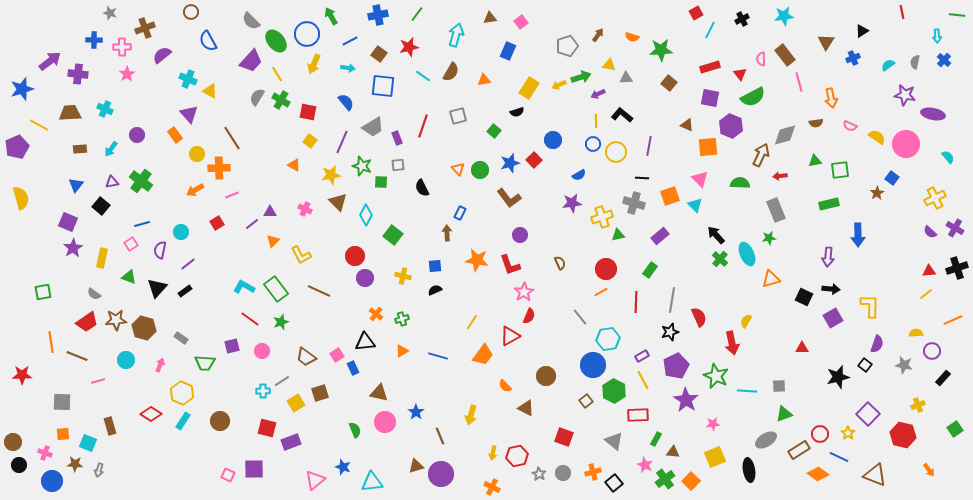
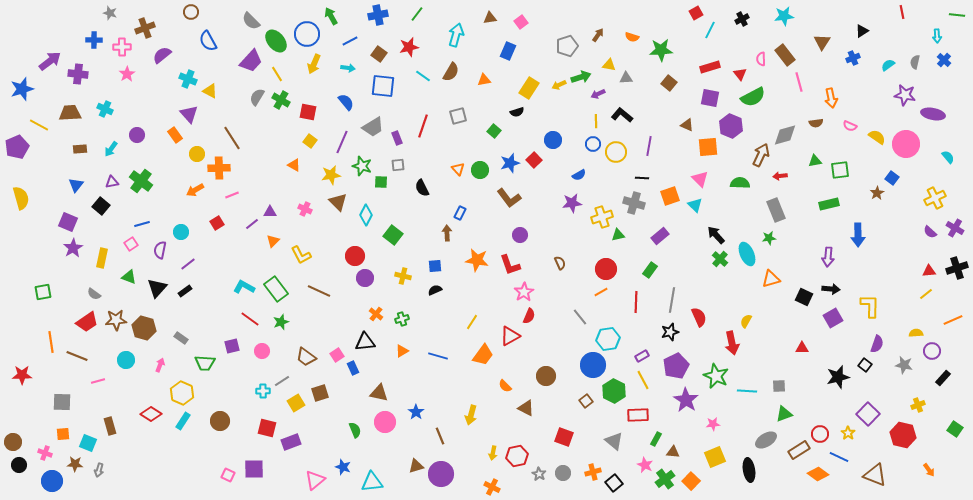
brown triangle at (826, 42): moved 4 px left
green square at (955, 429): rotated 21 degrees counterclockwise
